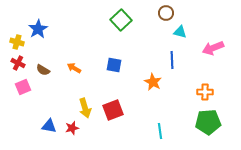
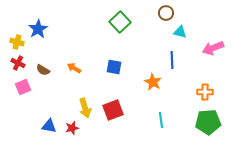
green square: moved 1 px left, 2 px down
blue square: moved 2 px down
cyan line: moved 1 px right, 11 px up
